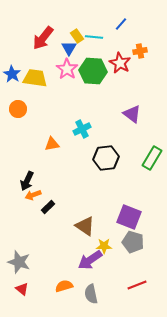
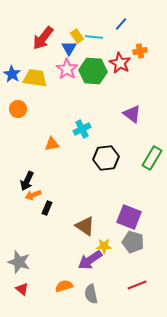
black rectangle: moved 1 px left, 1 px down; rotated 24 degrees counterclockwise
